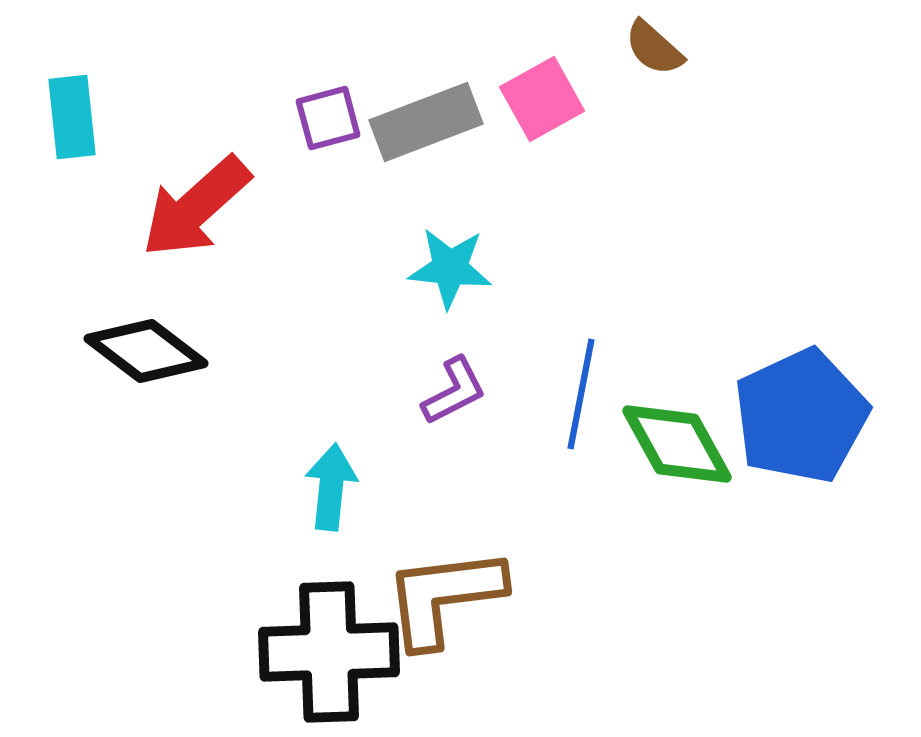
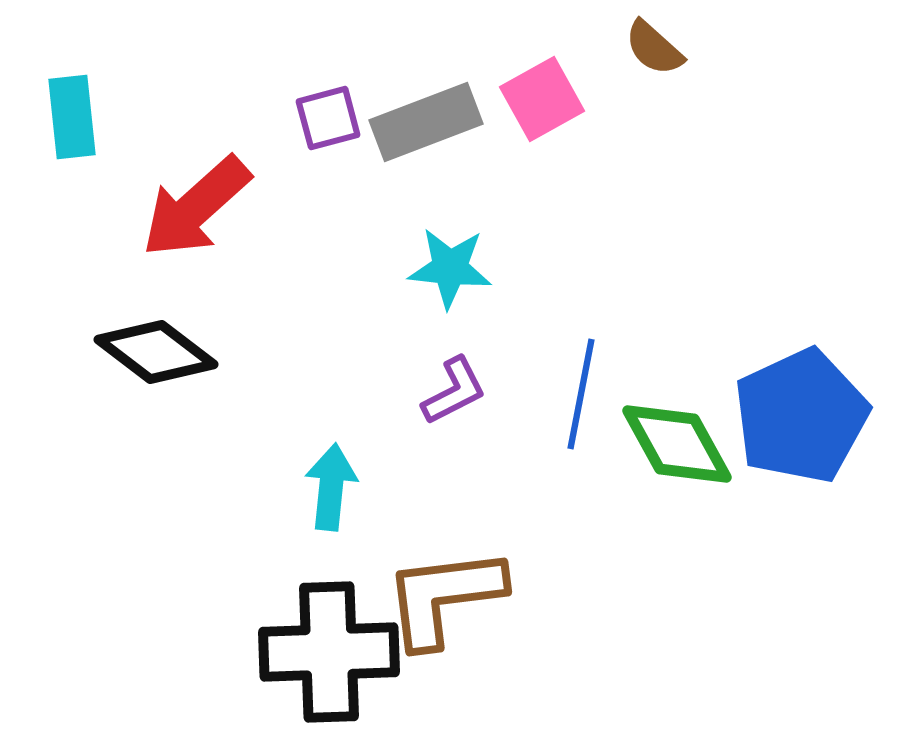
black diamond: moved 10 px right, 1 px down
